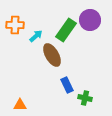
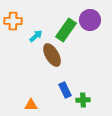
orange cross: moved 2 px left, 4 px up
blue rectangle: moved 2 px left, 5 px down
green cross: moved 2 px left, 2 px down; rotated 16 degrees counterclockwise
orange triangle: moved 11 px right
